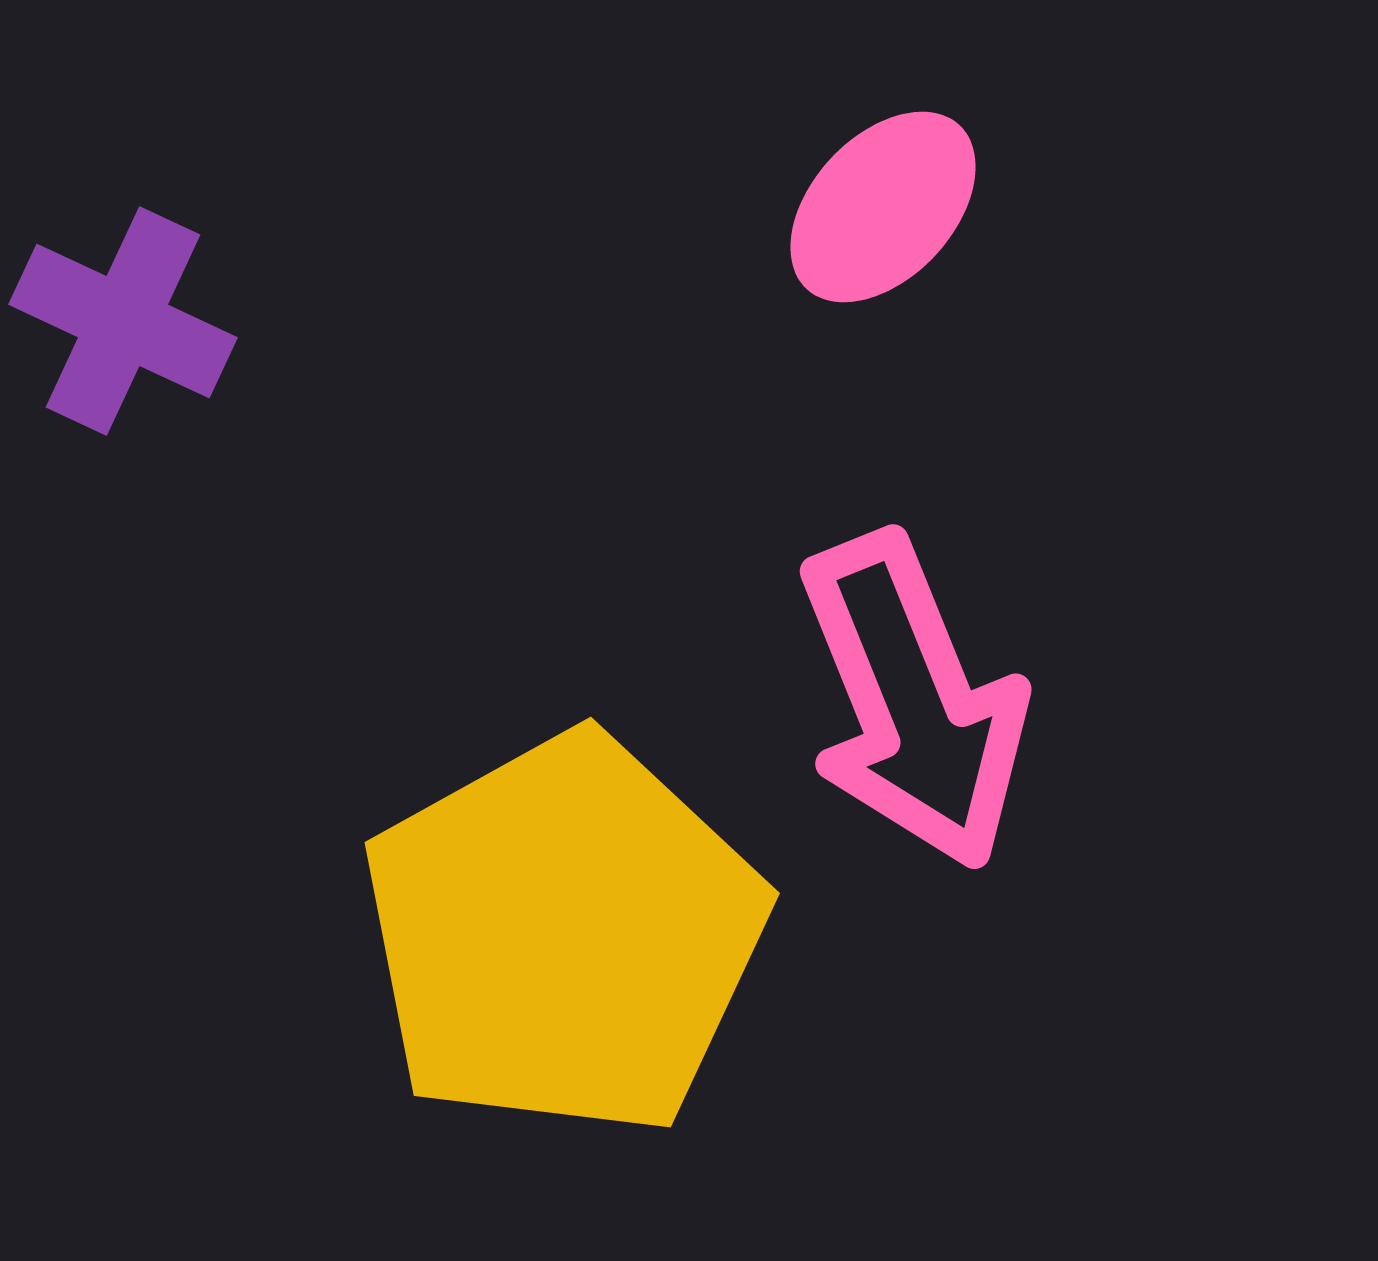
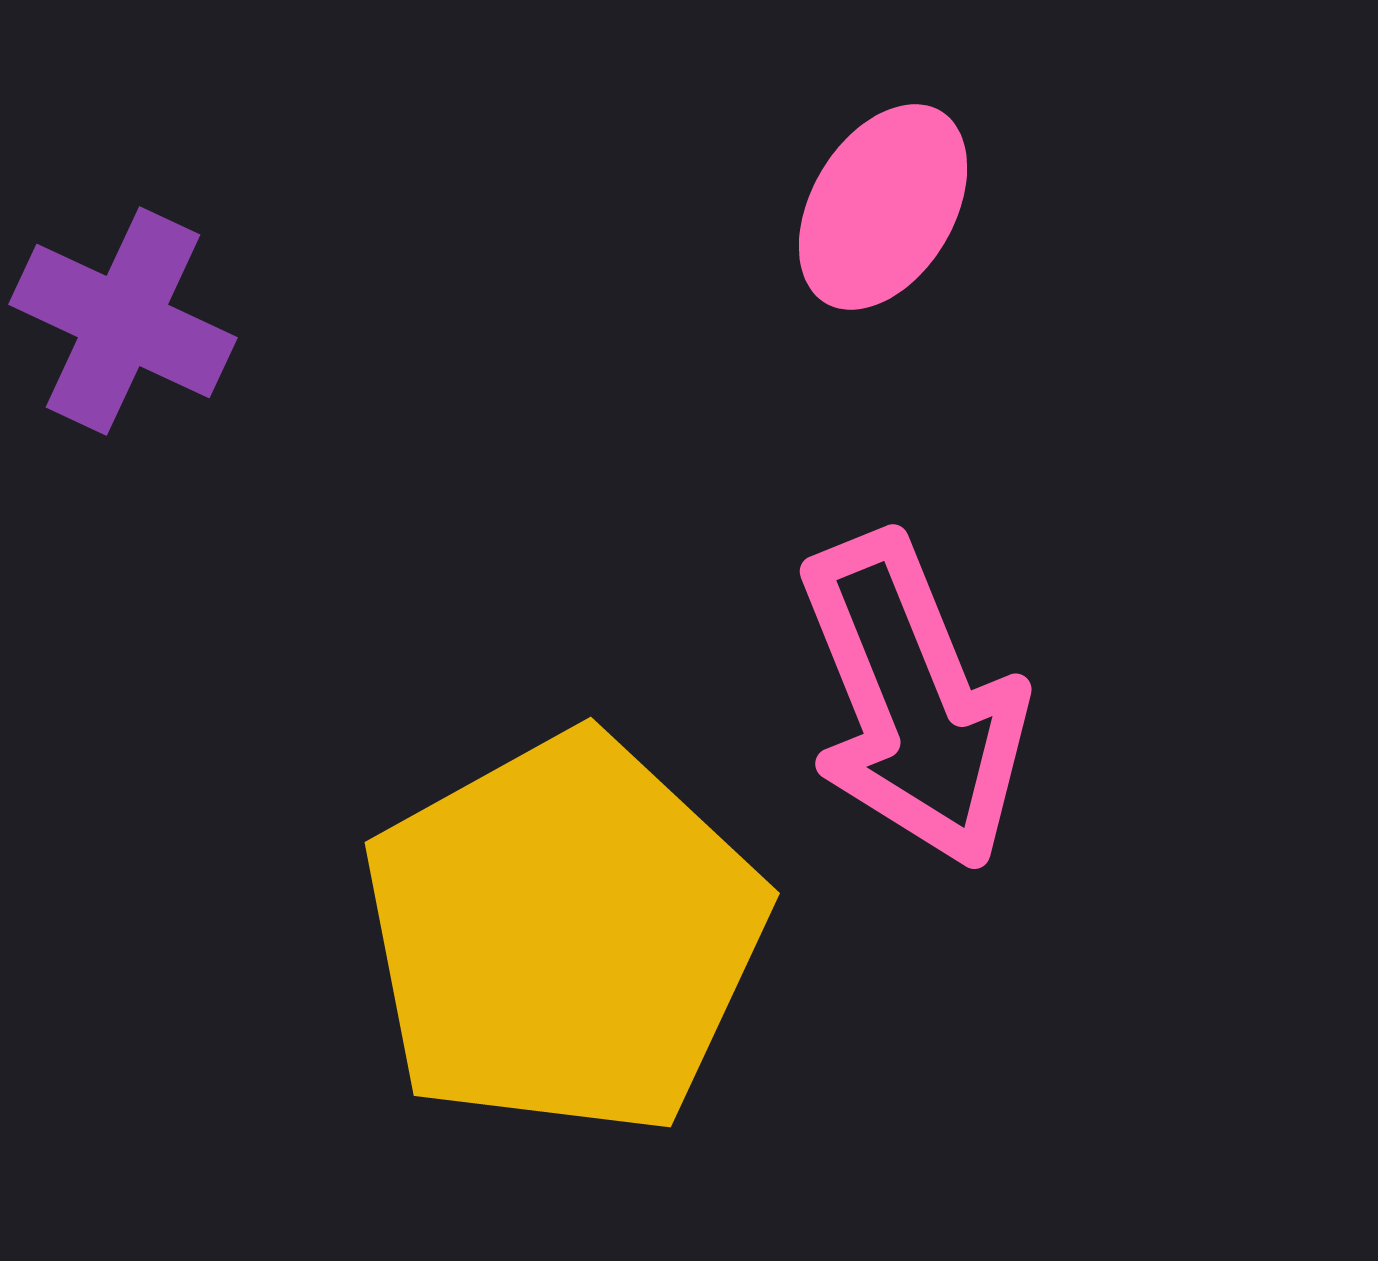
pink ellipse: rotated 12 degrees counterclockwise
